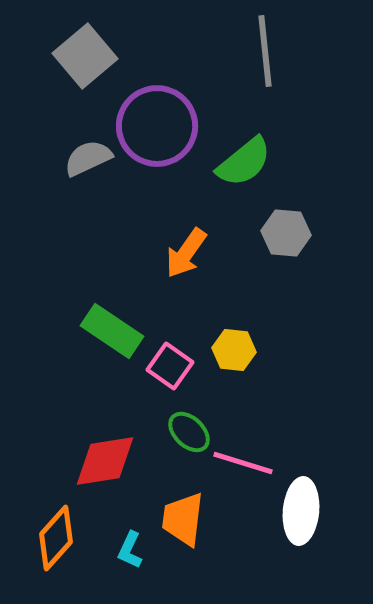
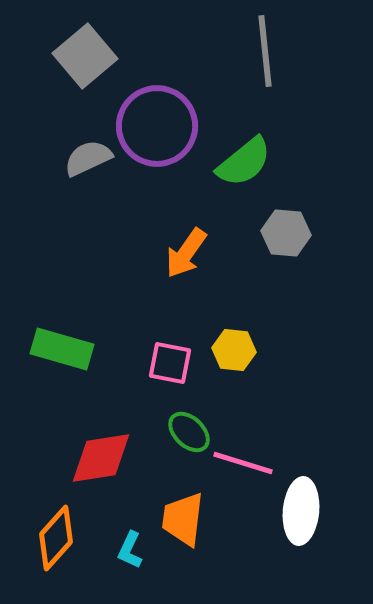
green rectangle: moved 50 px left, 18 px down; rotated 18 degrees counterclockwise
pink square: moved 3 px up; rotated 24 degrees counterclockwise
red diamond: moved 4 px left, 3 px up
